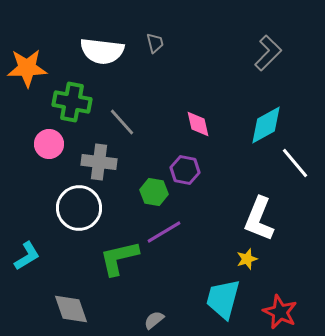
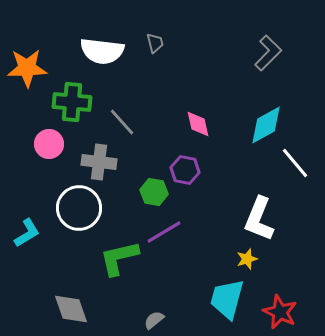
green cross: rotated 6 degrees counterclockwise
cyan L-shape: moved 23 px up
cyan trapezoid: moved 4 px right
